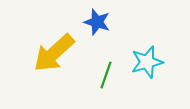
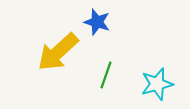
yellow arrow: moved 4 px right, 1 px up
cyan star: moved 10 px right, 22 px down
